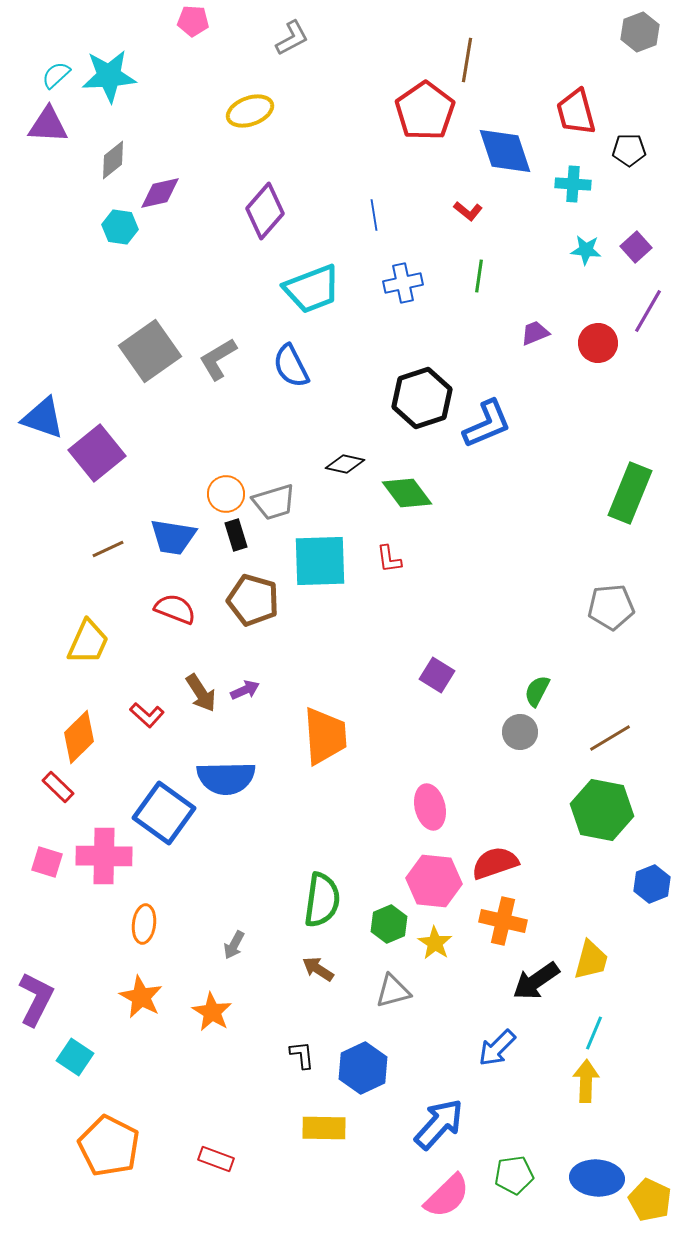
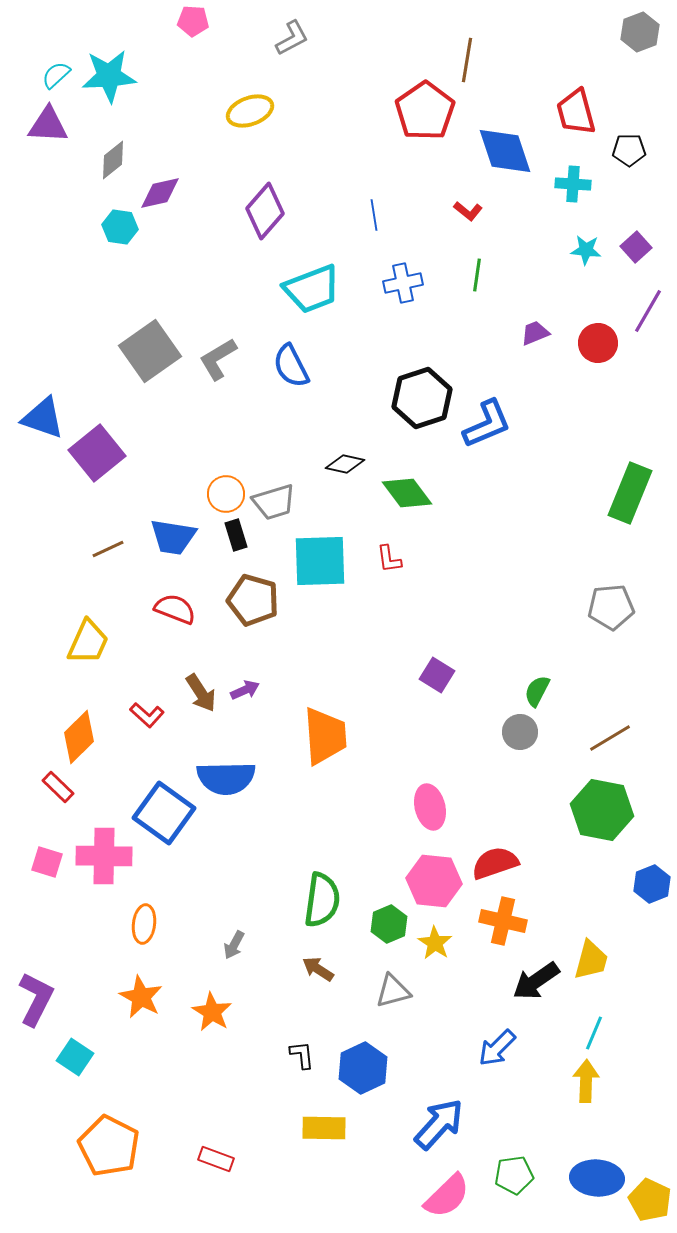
green line at (479, 276): moved 2 px left, 1 px up
